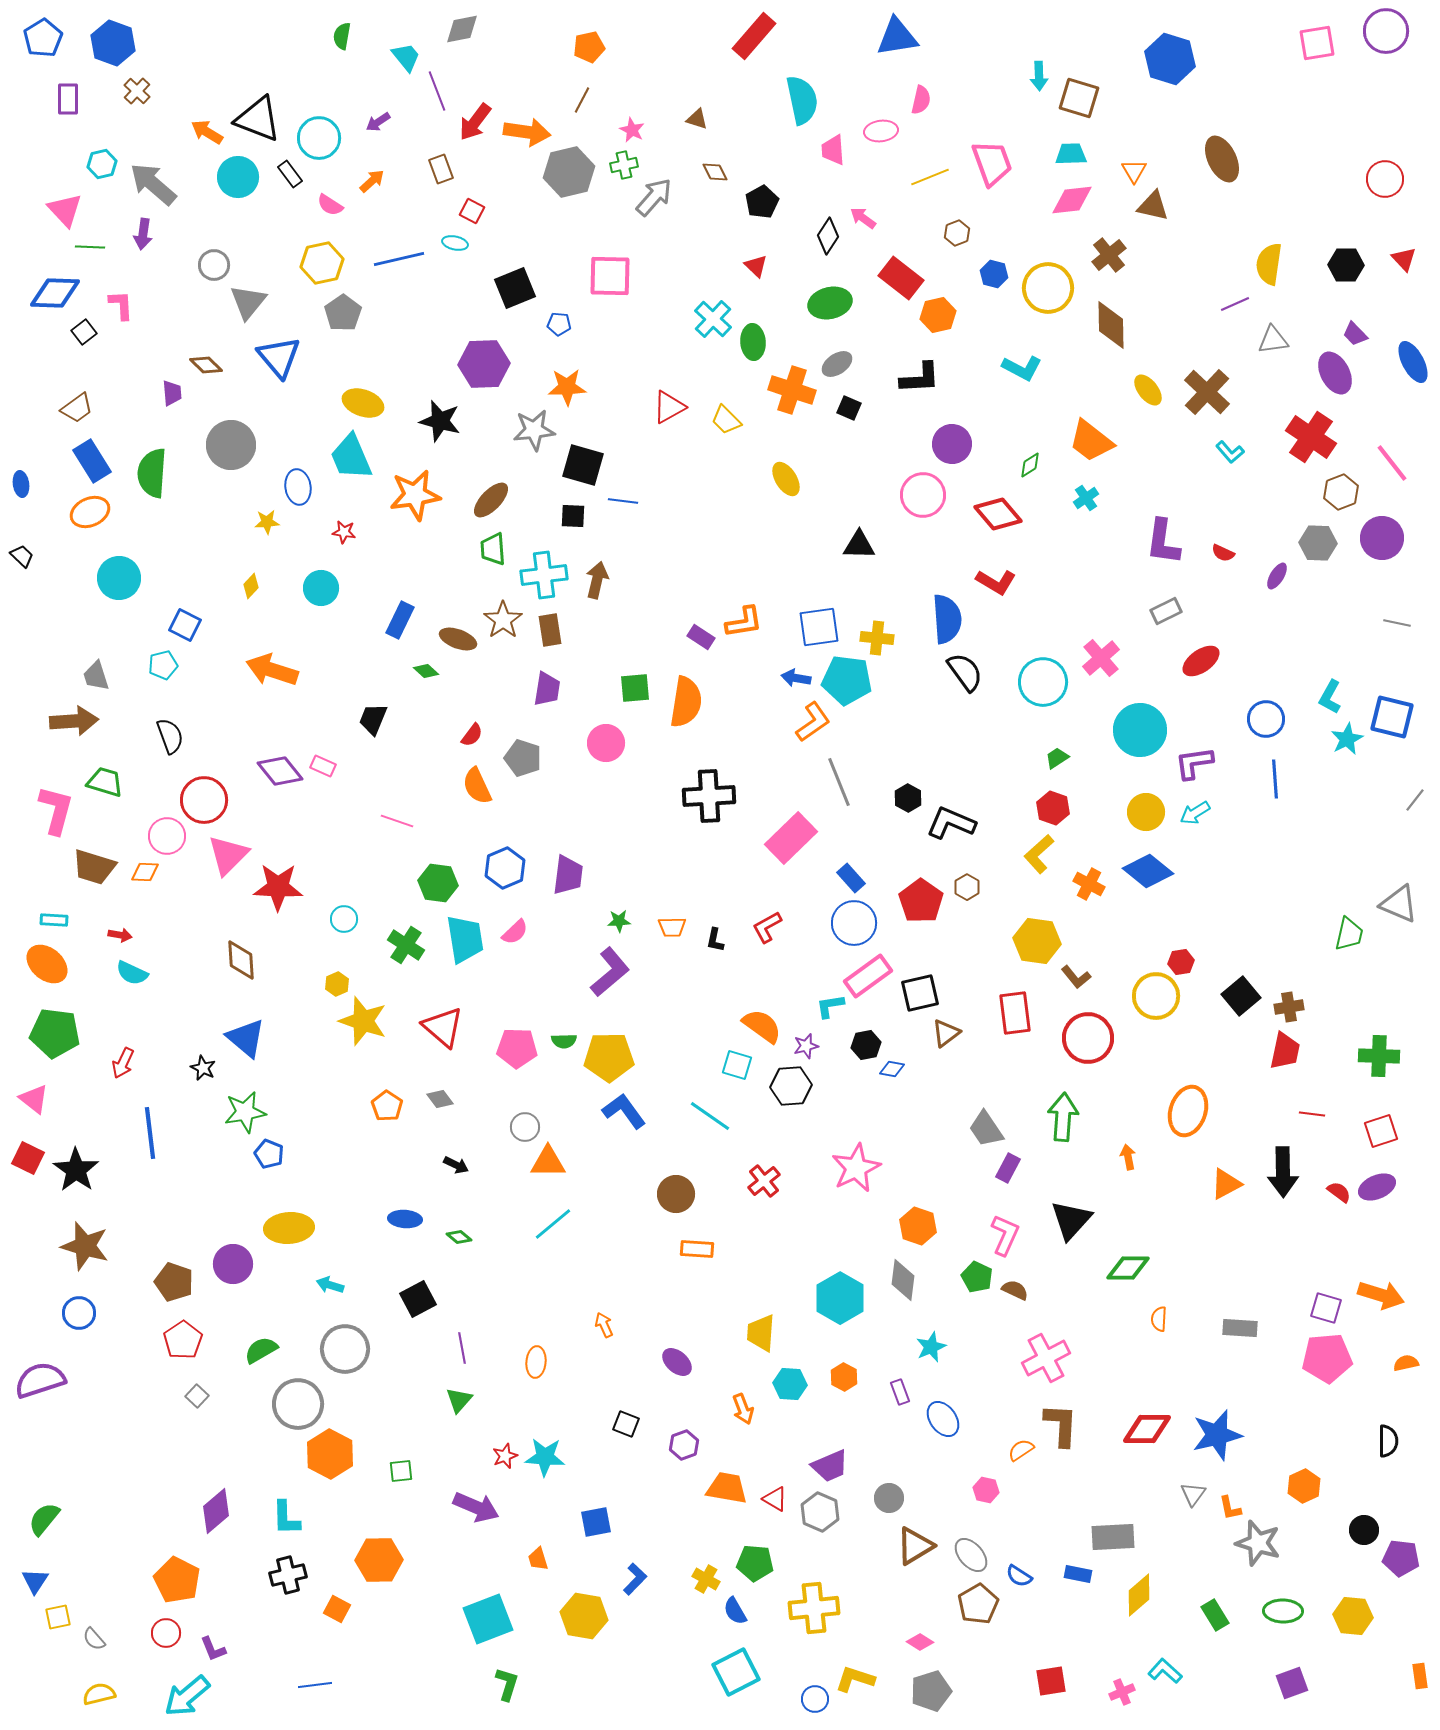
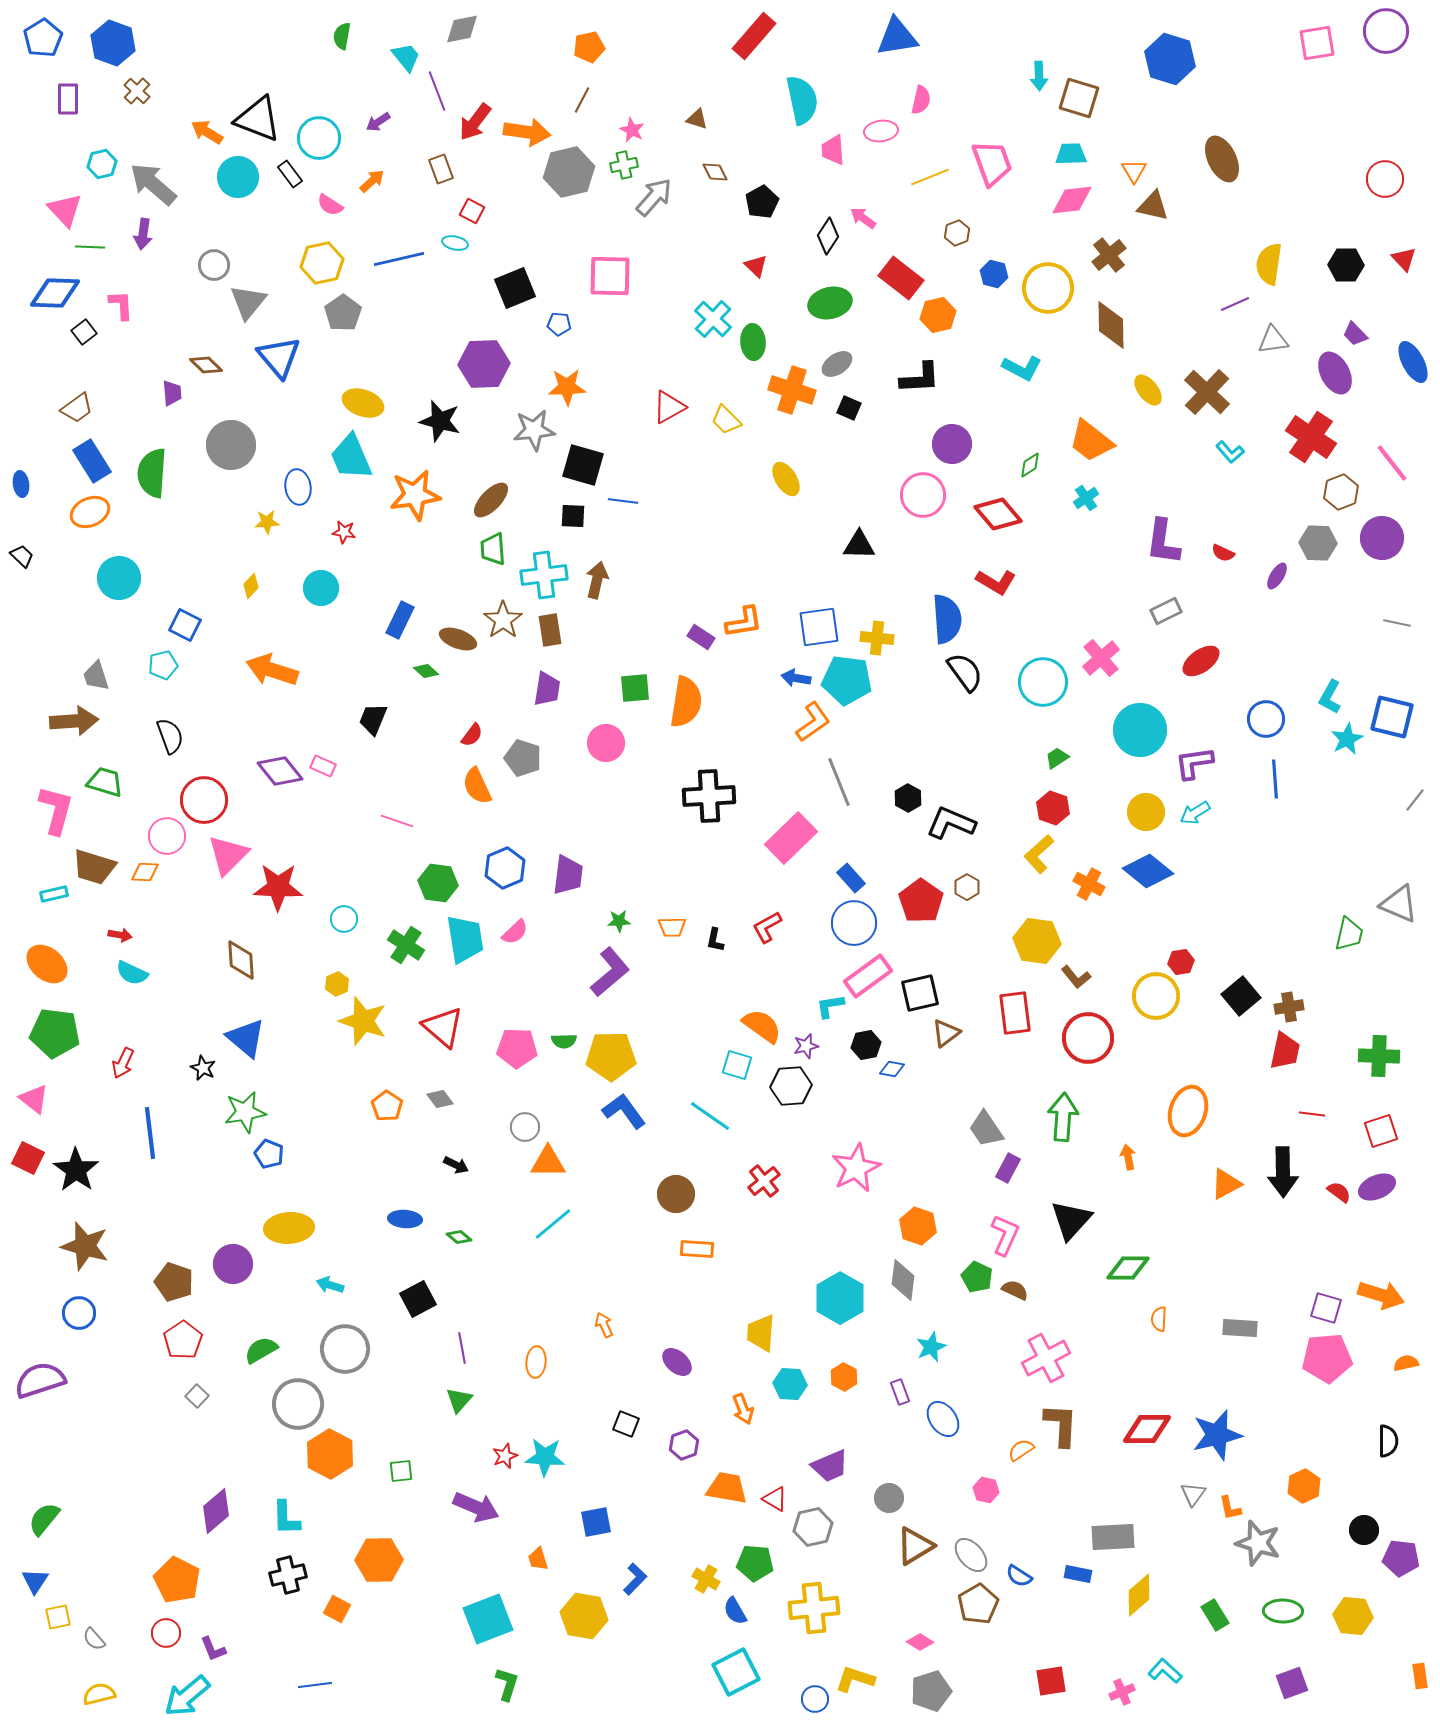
cyan rectangle at (54, 920): moved 26 px up; rotated 16 degrees counterclockwise
yellow pentagon at (609, 1057): moved 2 px right, 1 px up
gray hexagon at (820, 1512): moved 7 px left, 15 px down; rotated 24 degrees clockwise
